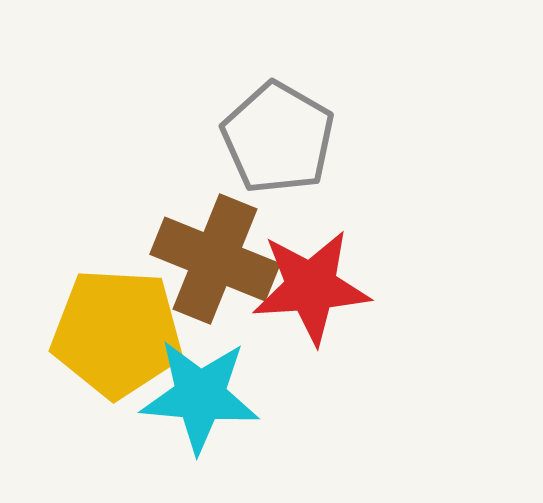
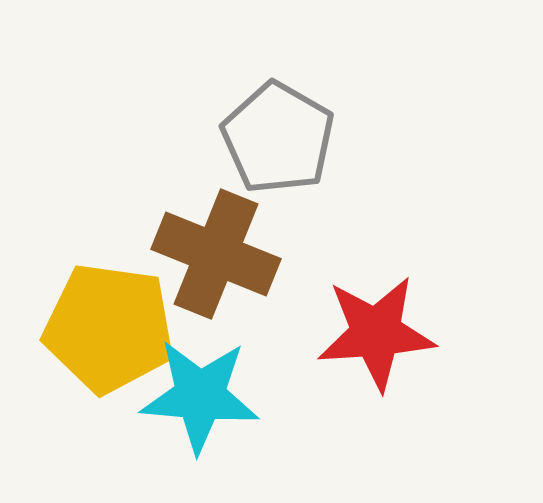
brown cross: moved 1 px right, 5 px up
red star: moved 65 px right, 46 px down
yellow pentagon: moved 8 px left, 5 px up; rotated 5 degrees clockwise
